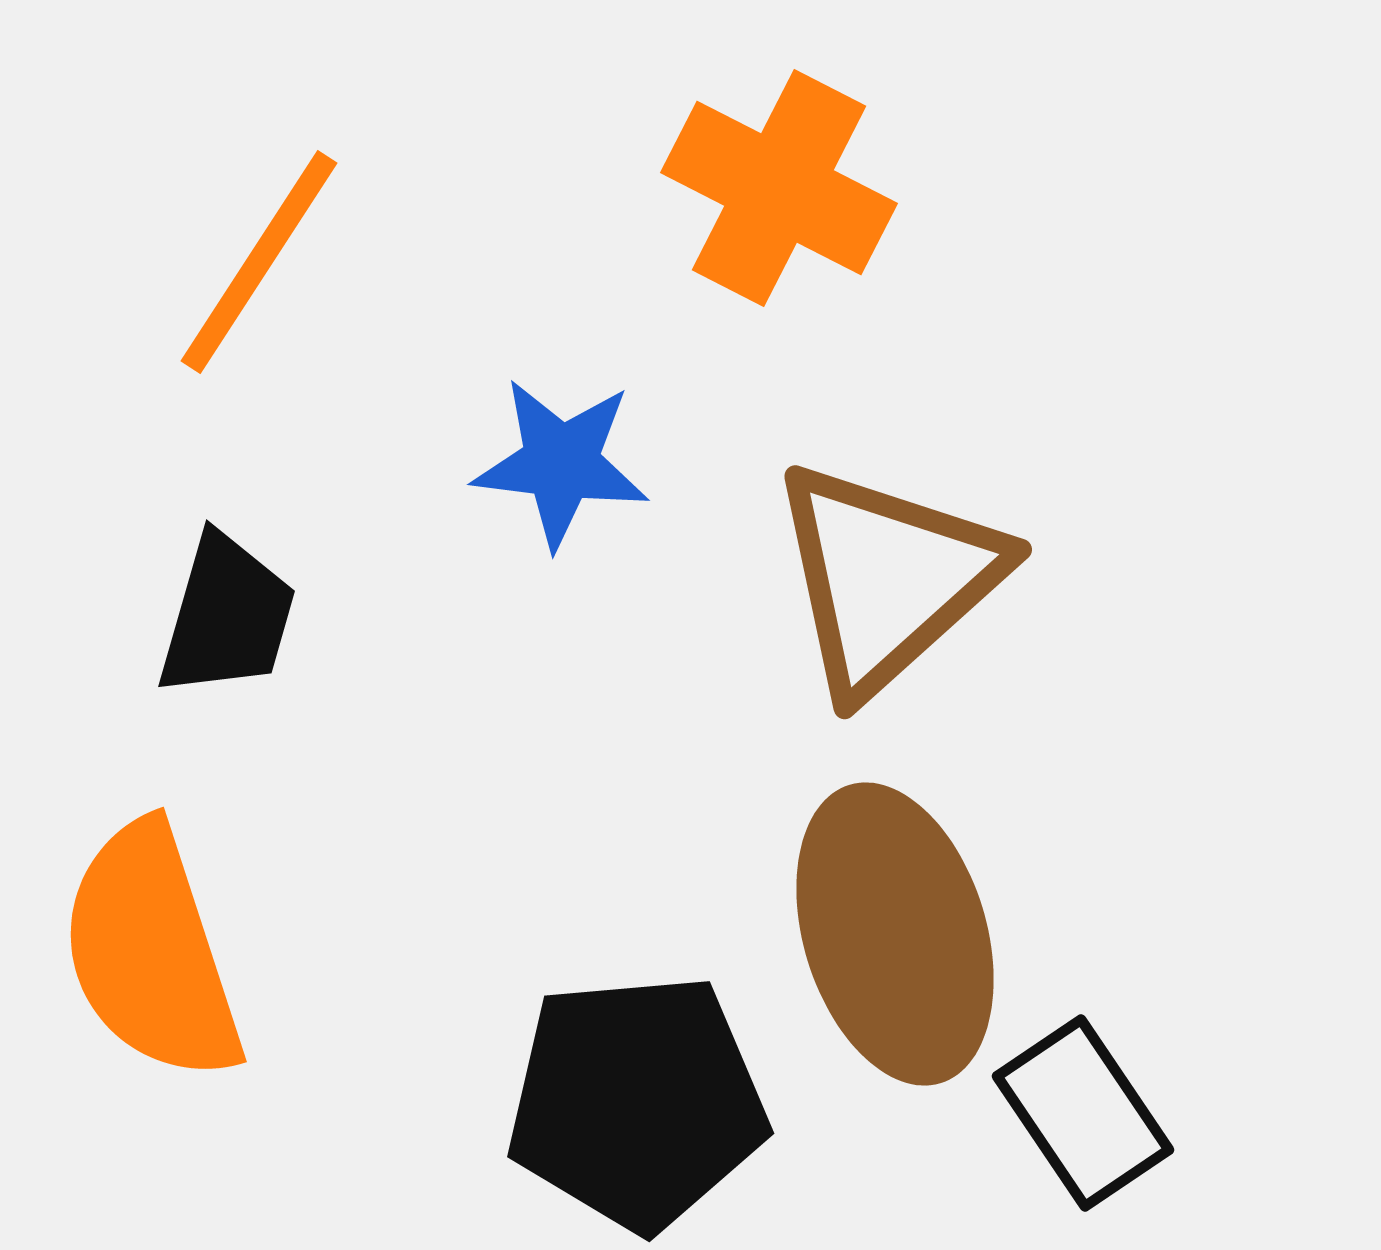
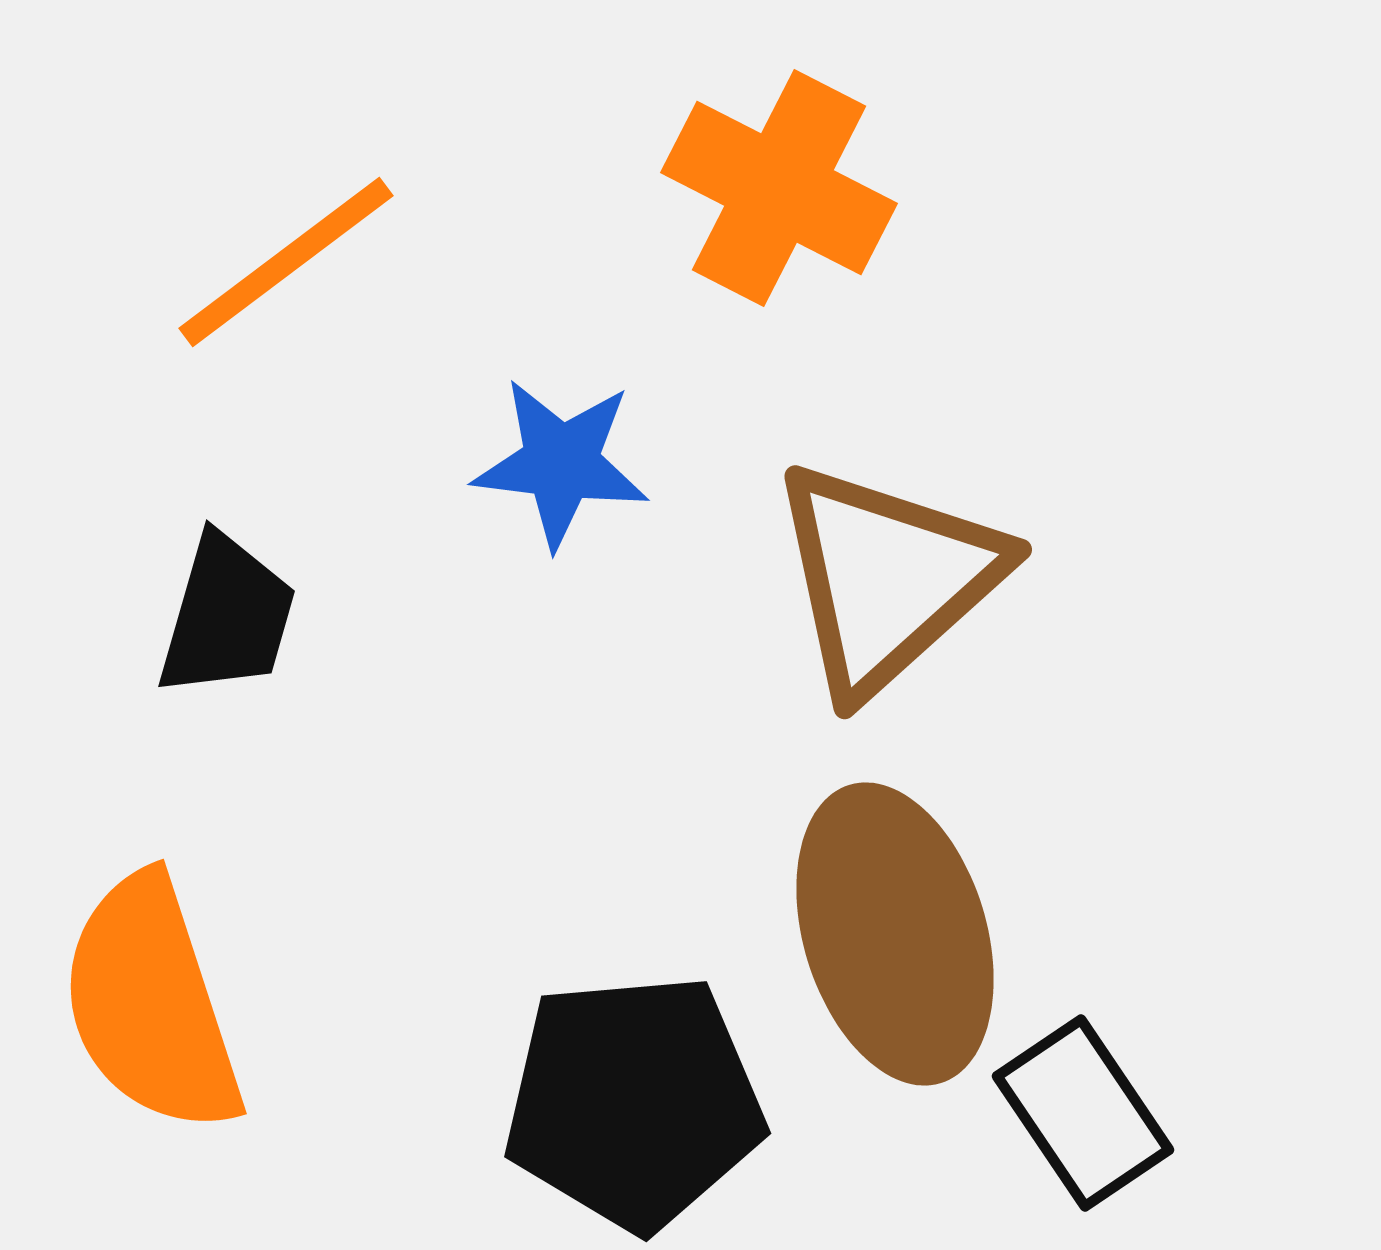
orange line: moved 27 px right; rotated 20 degrees clockwise
orange semicircle: moved 52 px down
black pentagon: moved 3 px left
